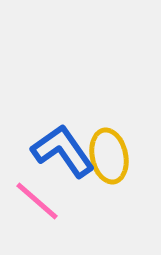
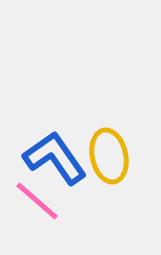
blue L-shape: moved 8 px left, 7 px down
